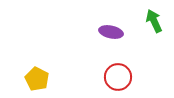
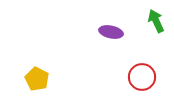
green arrow: moved 2 px right
red circle: moved 24 px right
